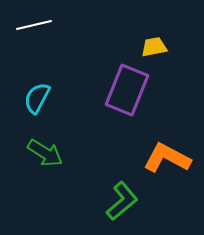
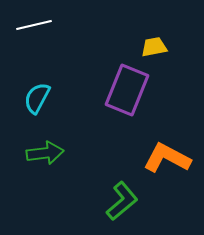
green arrow: rotated 39 degrees counterclockwise
